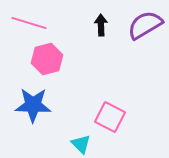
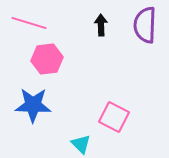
purple semicircle: rotated 57 degrees counterclockwise
pink hexagon: rotated 8 degrees clockwise
pink square: moved 4 px right
